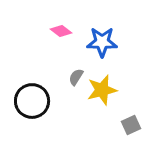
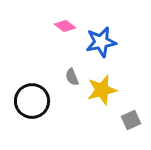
pink diamond: moved 4 px right, 5 px up
blue star: moved 1 px left; rotated 12 degrees counterclockwise
gray semicircle: moved 4 px left; rotated 54 degrees counterclockwise
gray square: moved 5 px up
